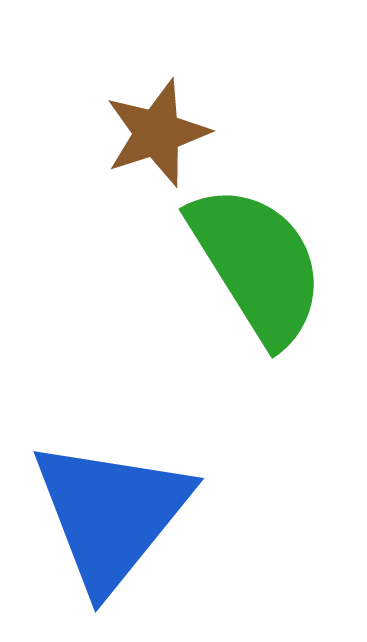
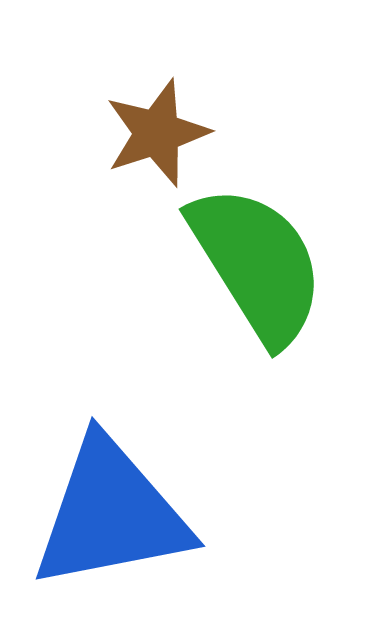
blue triangle: rotated 40 degrees clockwise
